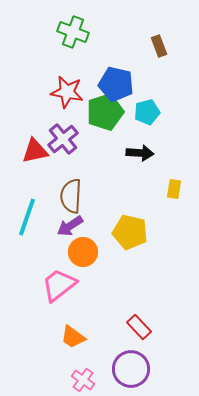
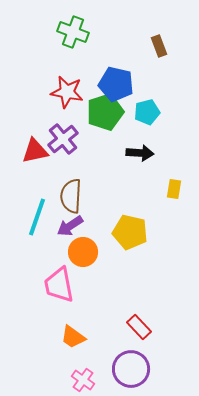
cyan line: moved 10 px right
pink trapezoid: rotated 63 degrees counterclockwise
